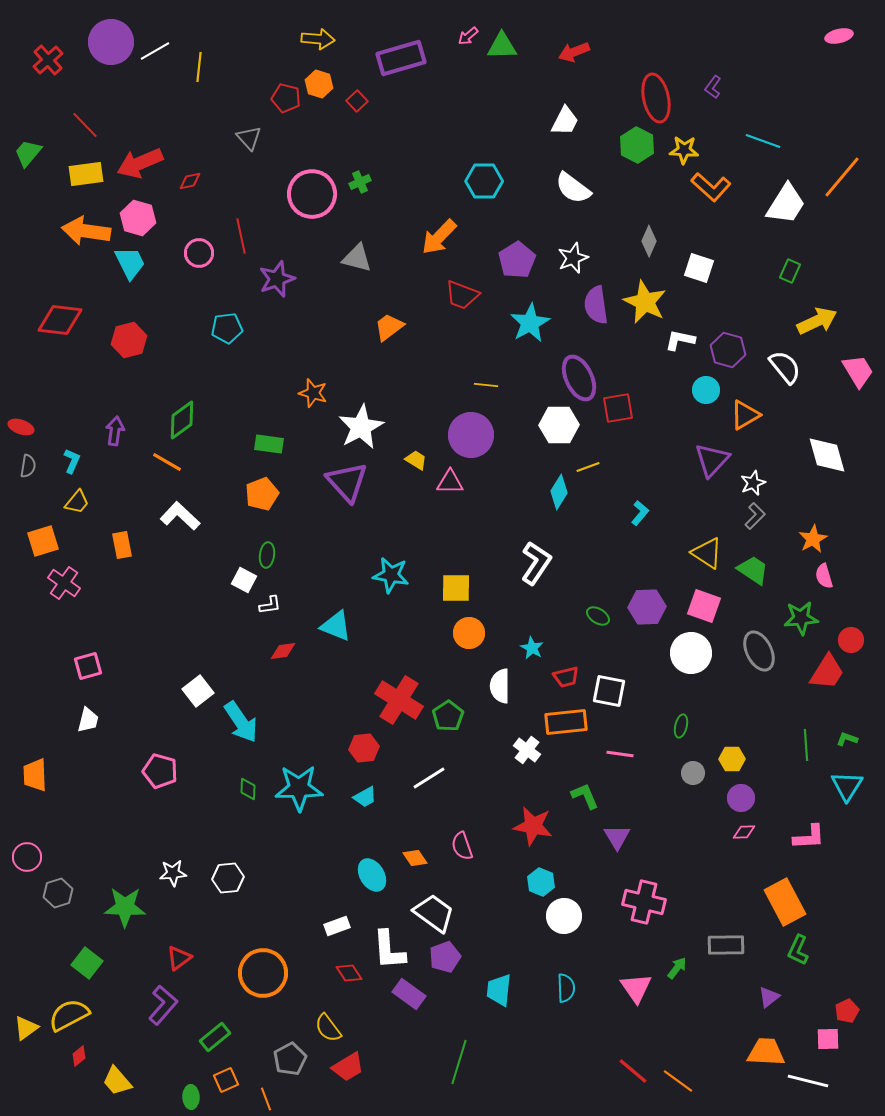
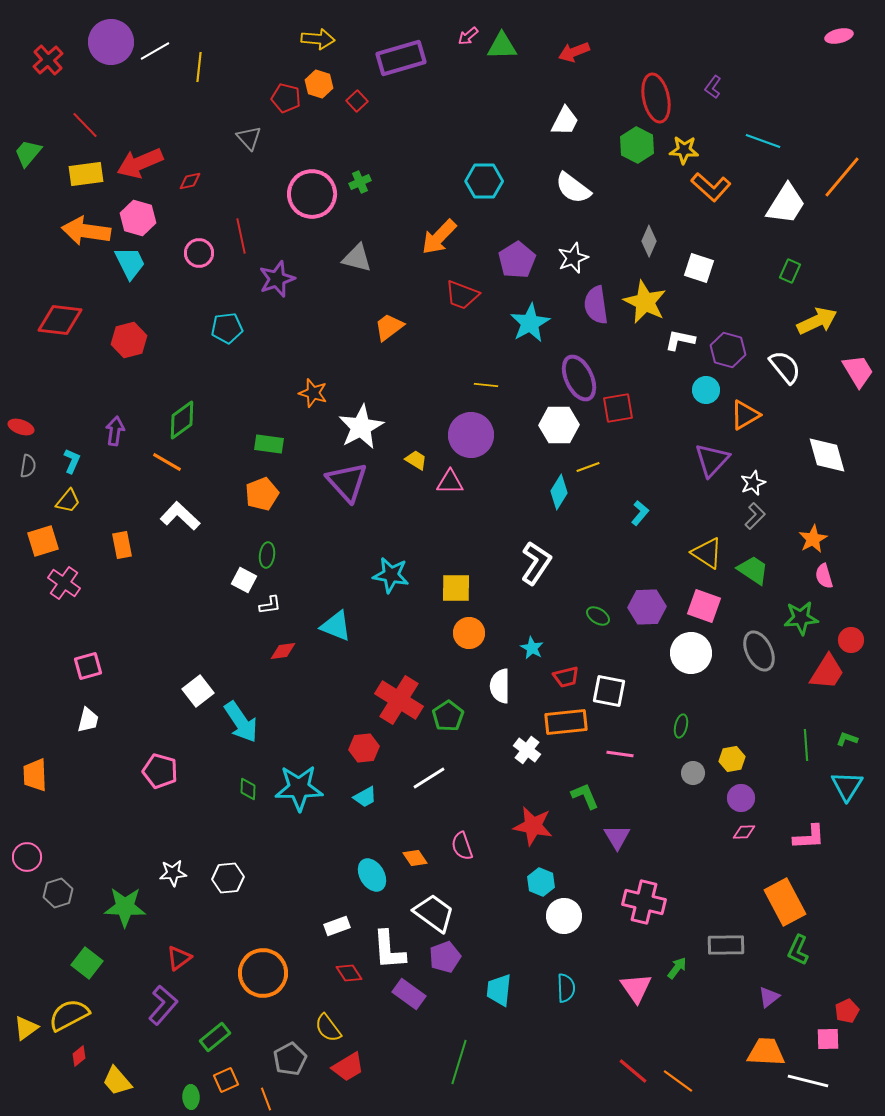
yellow trapezoid at (77, 502): moved 9 px left, 1 px up
yellow hexagon at (732, 759): rotated 10 degrees counterclockwise
